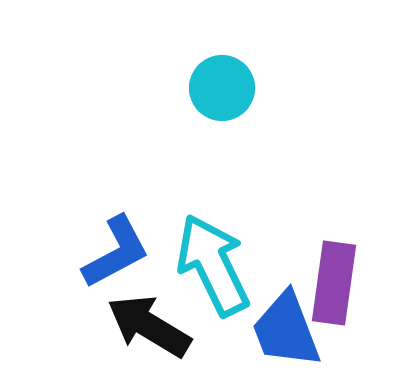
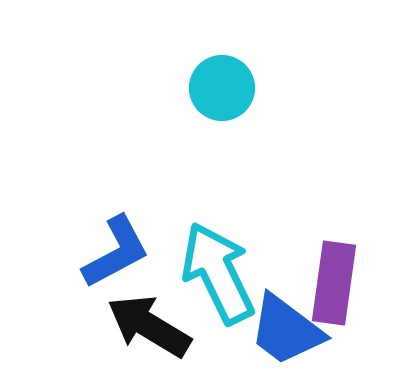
cyan arrow: moved 5 px right, 8 px down
blue trapezoid: rotated 32 degrees counterclockwise
